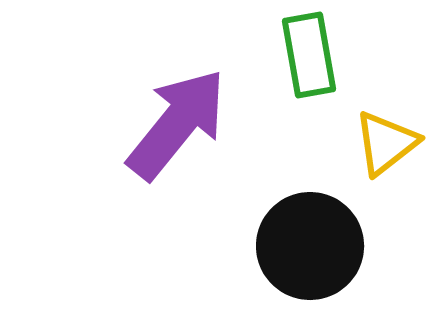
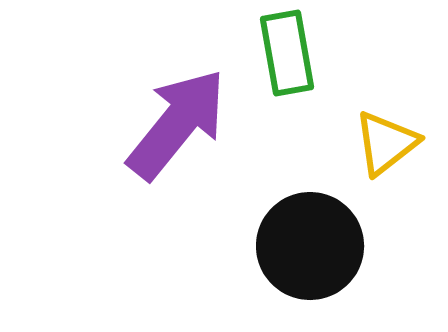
green rectangle: moved 22 px left, 2 px up
